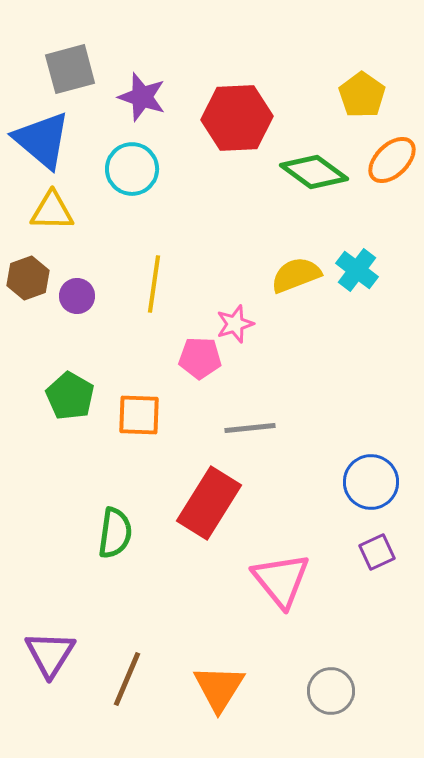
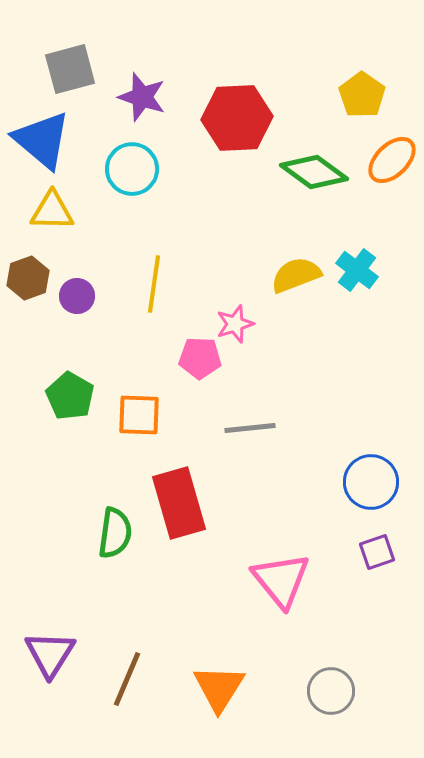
red rectangle: moved 30 px left; rotated 48 degrees counterclockwise
purple square: rotated 6 degrees clockwise
